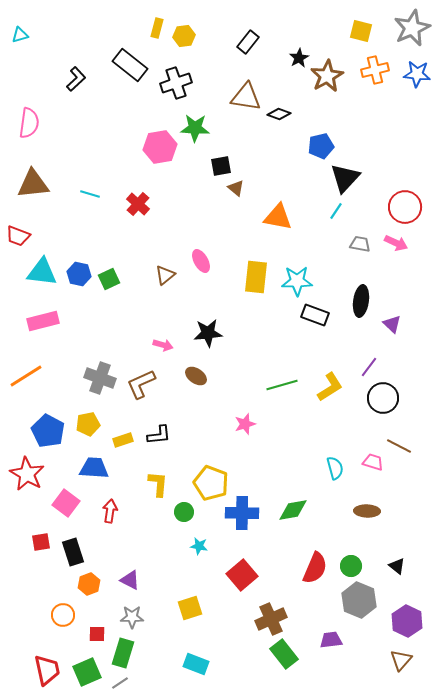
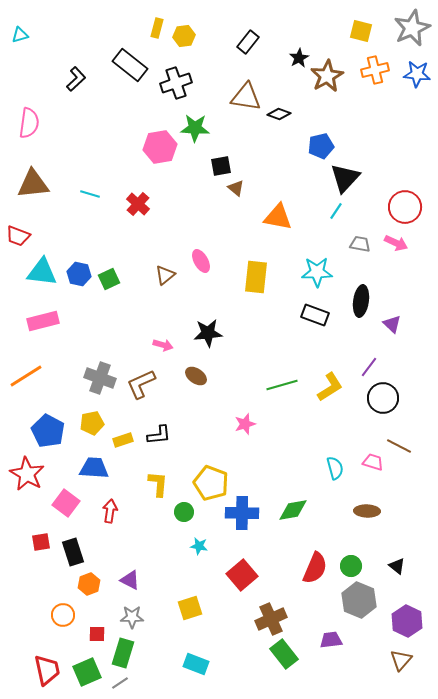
cyan star at (297, 281): moved 20 px right, 9 px up
yellow pentagon at (88, 424): moved 4 px right, 1 px up
